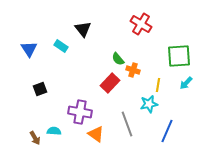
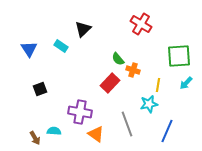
black triangle: rotated 24 degrees clockwise
